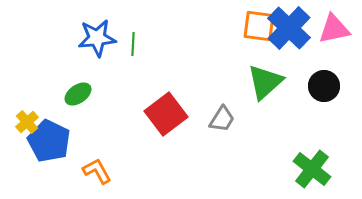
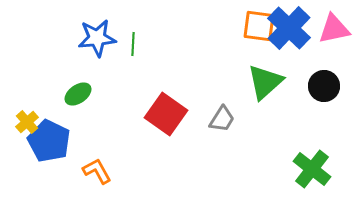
red square: rotated 18 degrees counterclockwise
